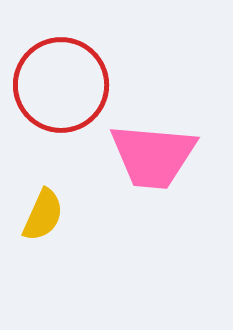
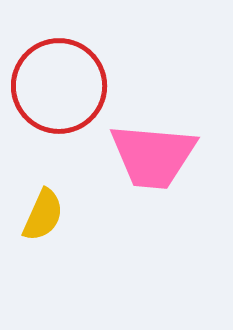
red circle: moved 2 px left, 1 px down
